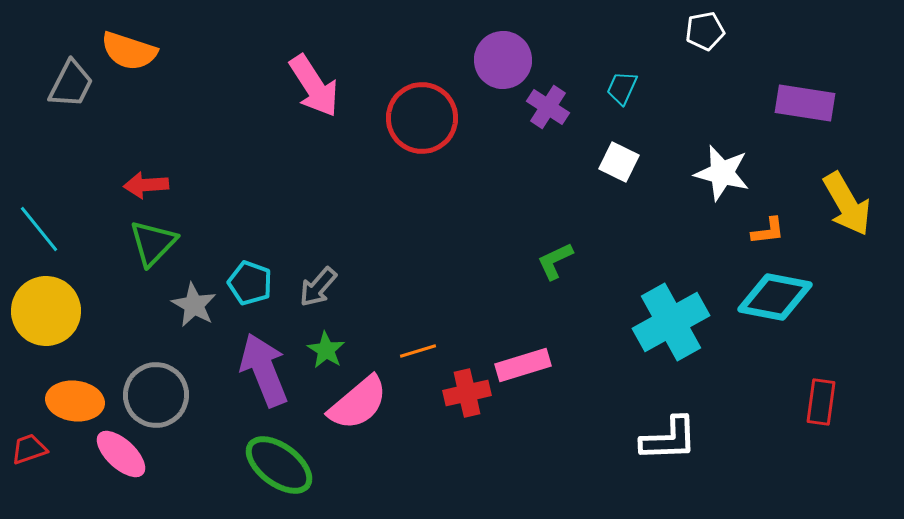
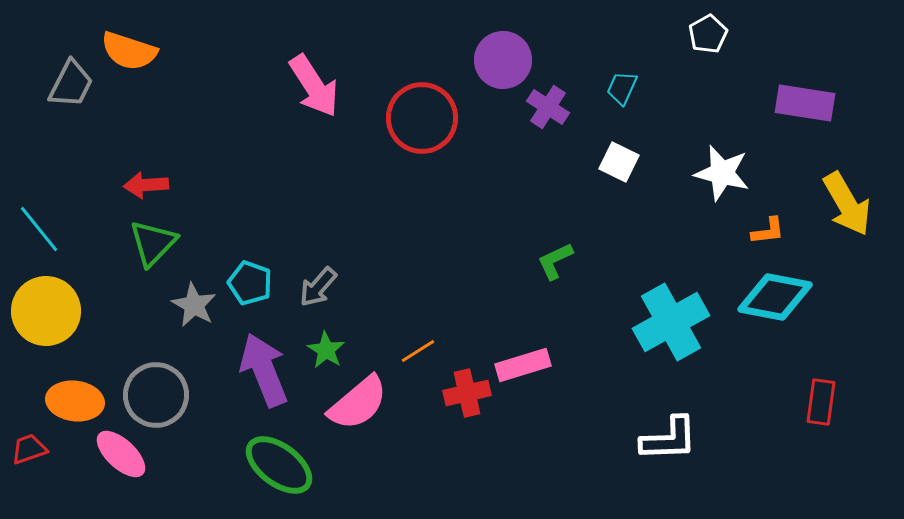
white pentagon: moved 3 px right, 3 px down; rotated 18 degrees counterclockwise
orange line: rotated 15 degrees counterclockwise
